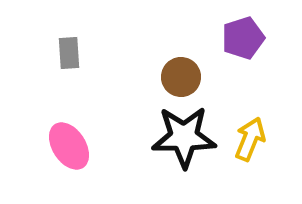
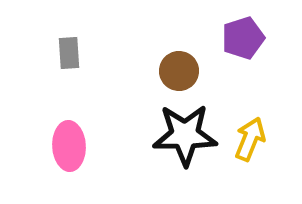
brown circle: moved 2 px left, 6 px up
black star: moved 1 px right, 2 px up
pink ellipse: rotated 30 degrees clockwise
